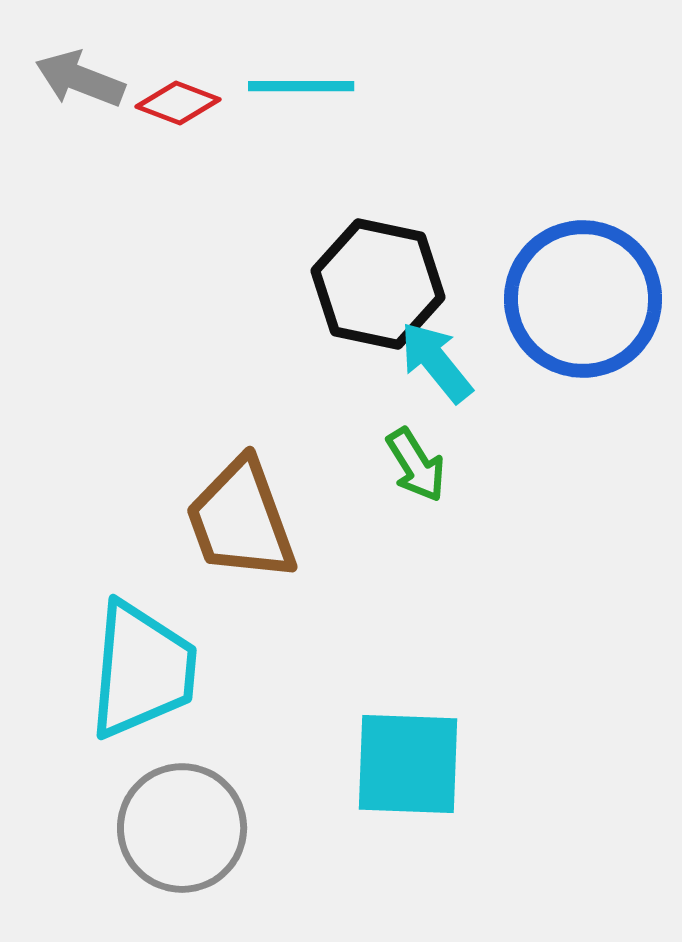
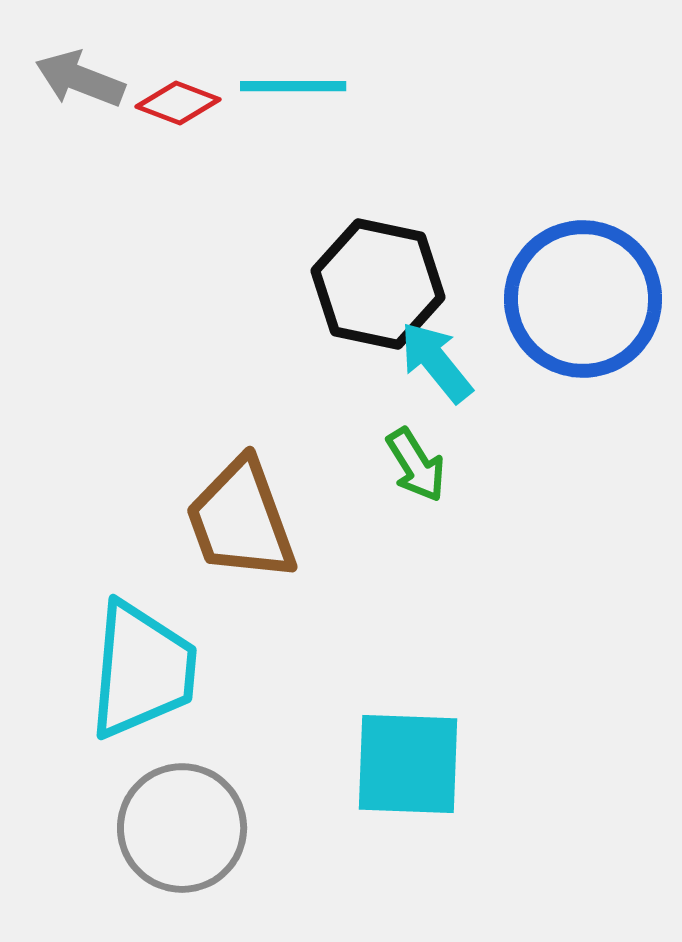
cyan line: moved 8 px left
